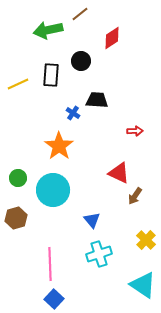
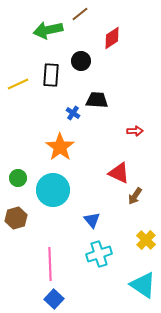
orange star: moved 1 px right, 1 px down
